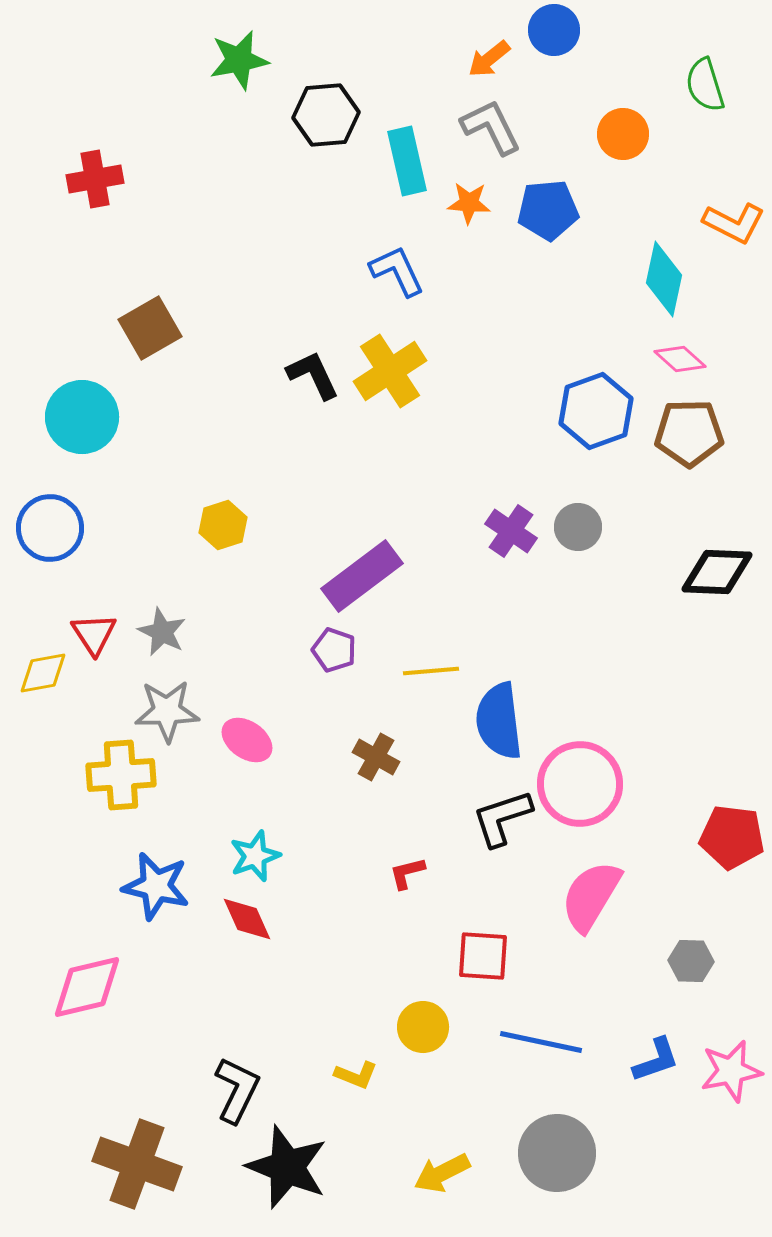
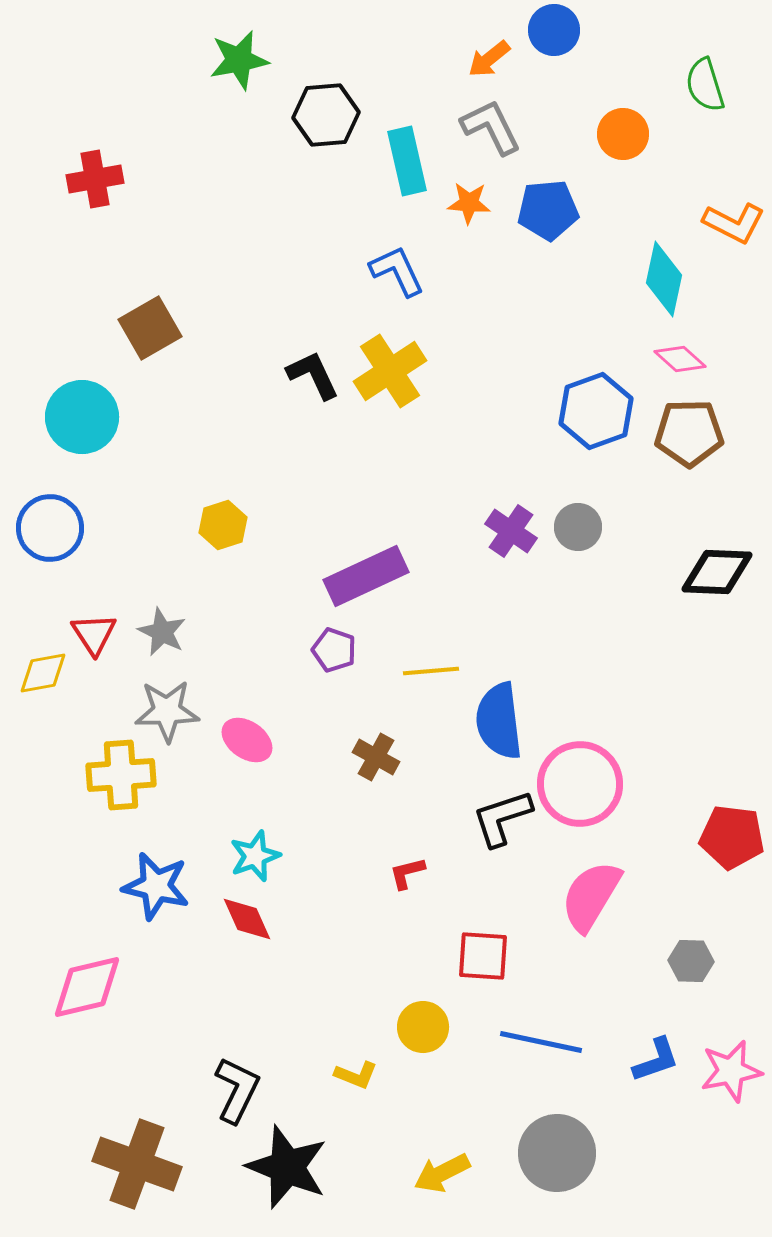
purple rectangle at (362, 576): moved 4 px right; rotated 12 degrees clockwise
